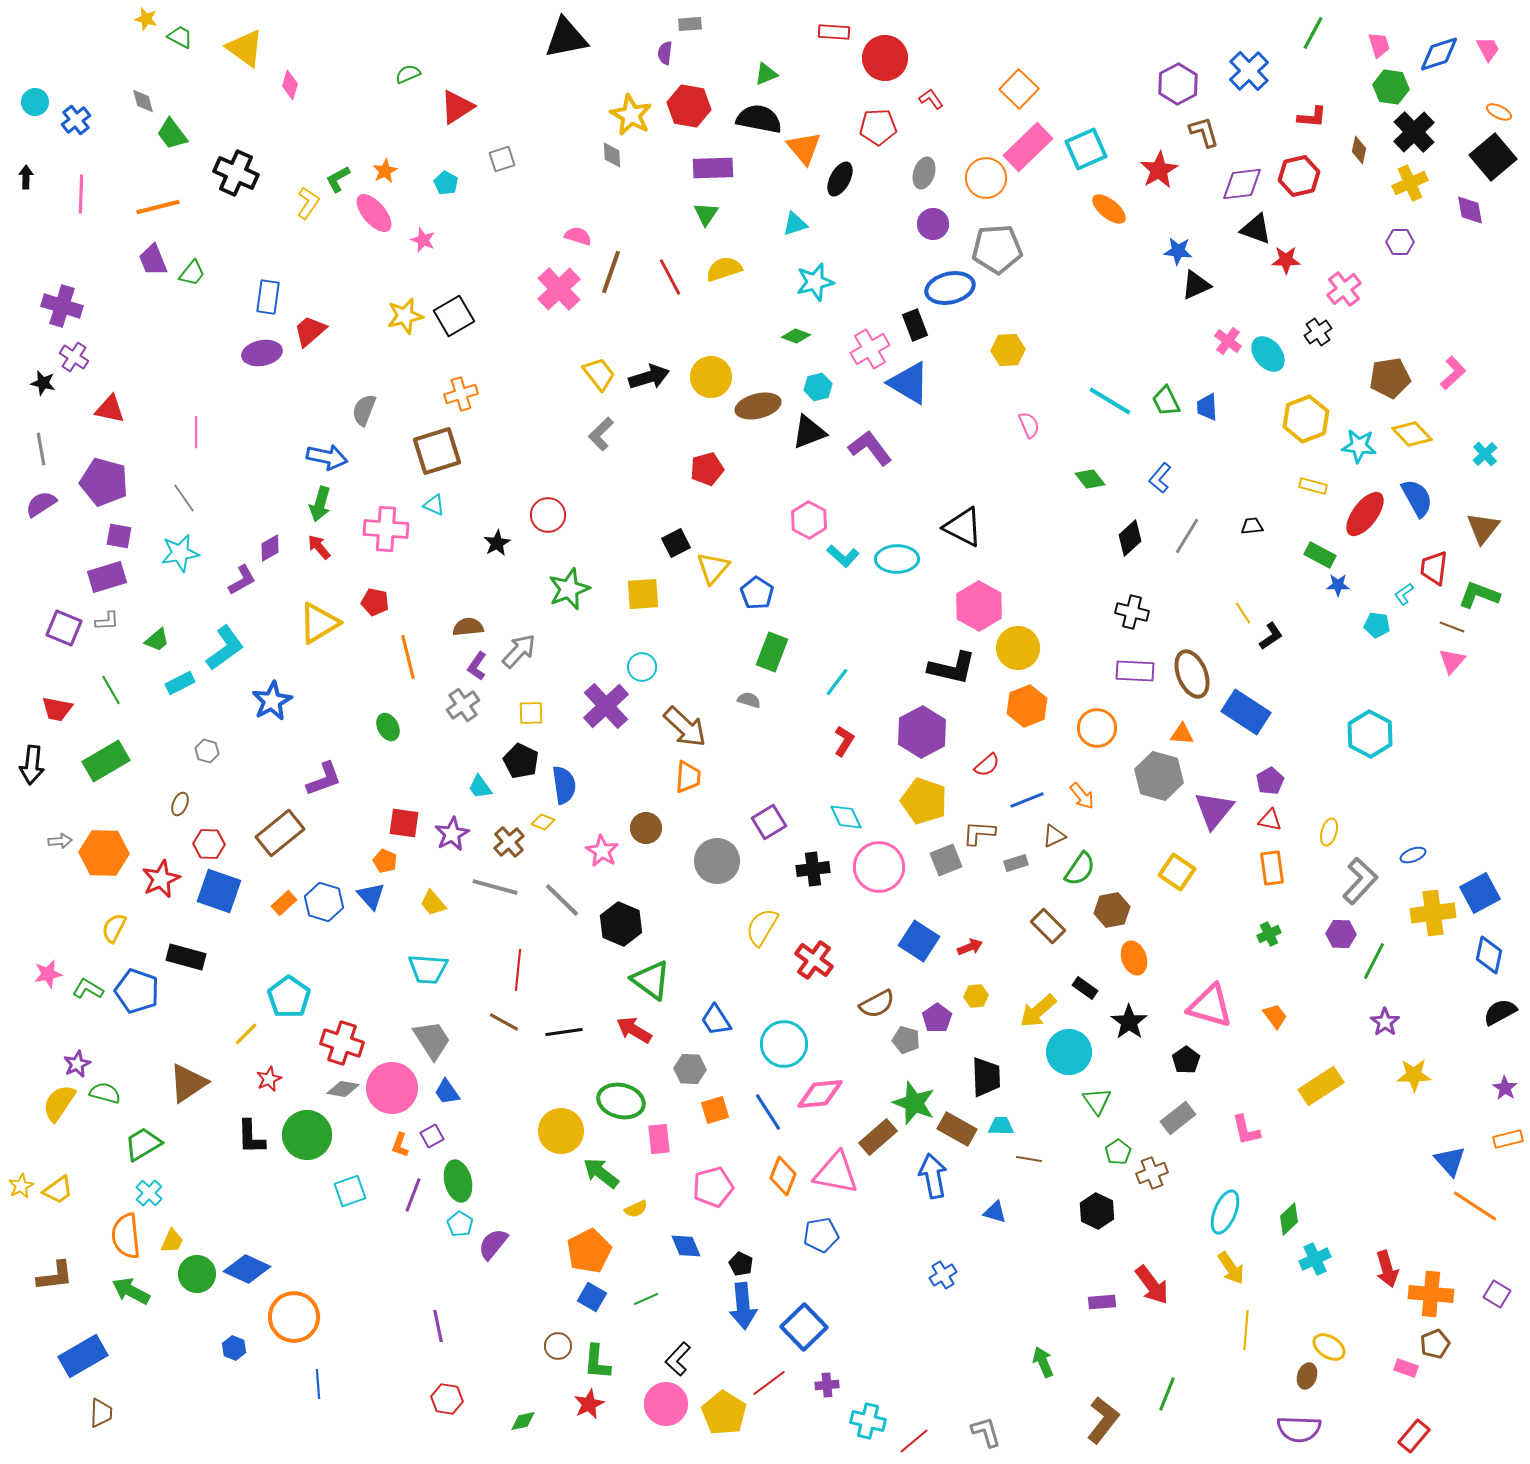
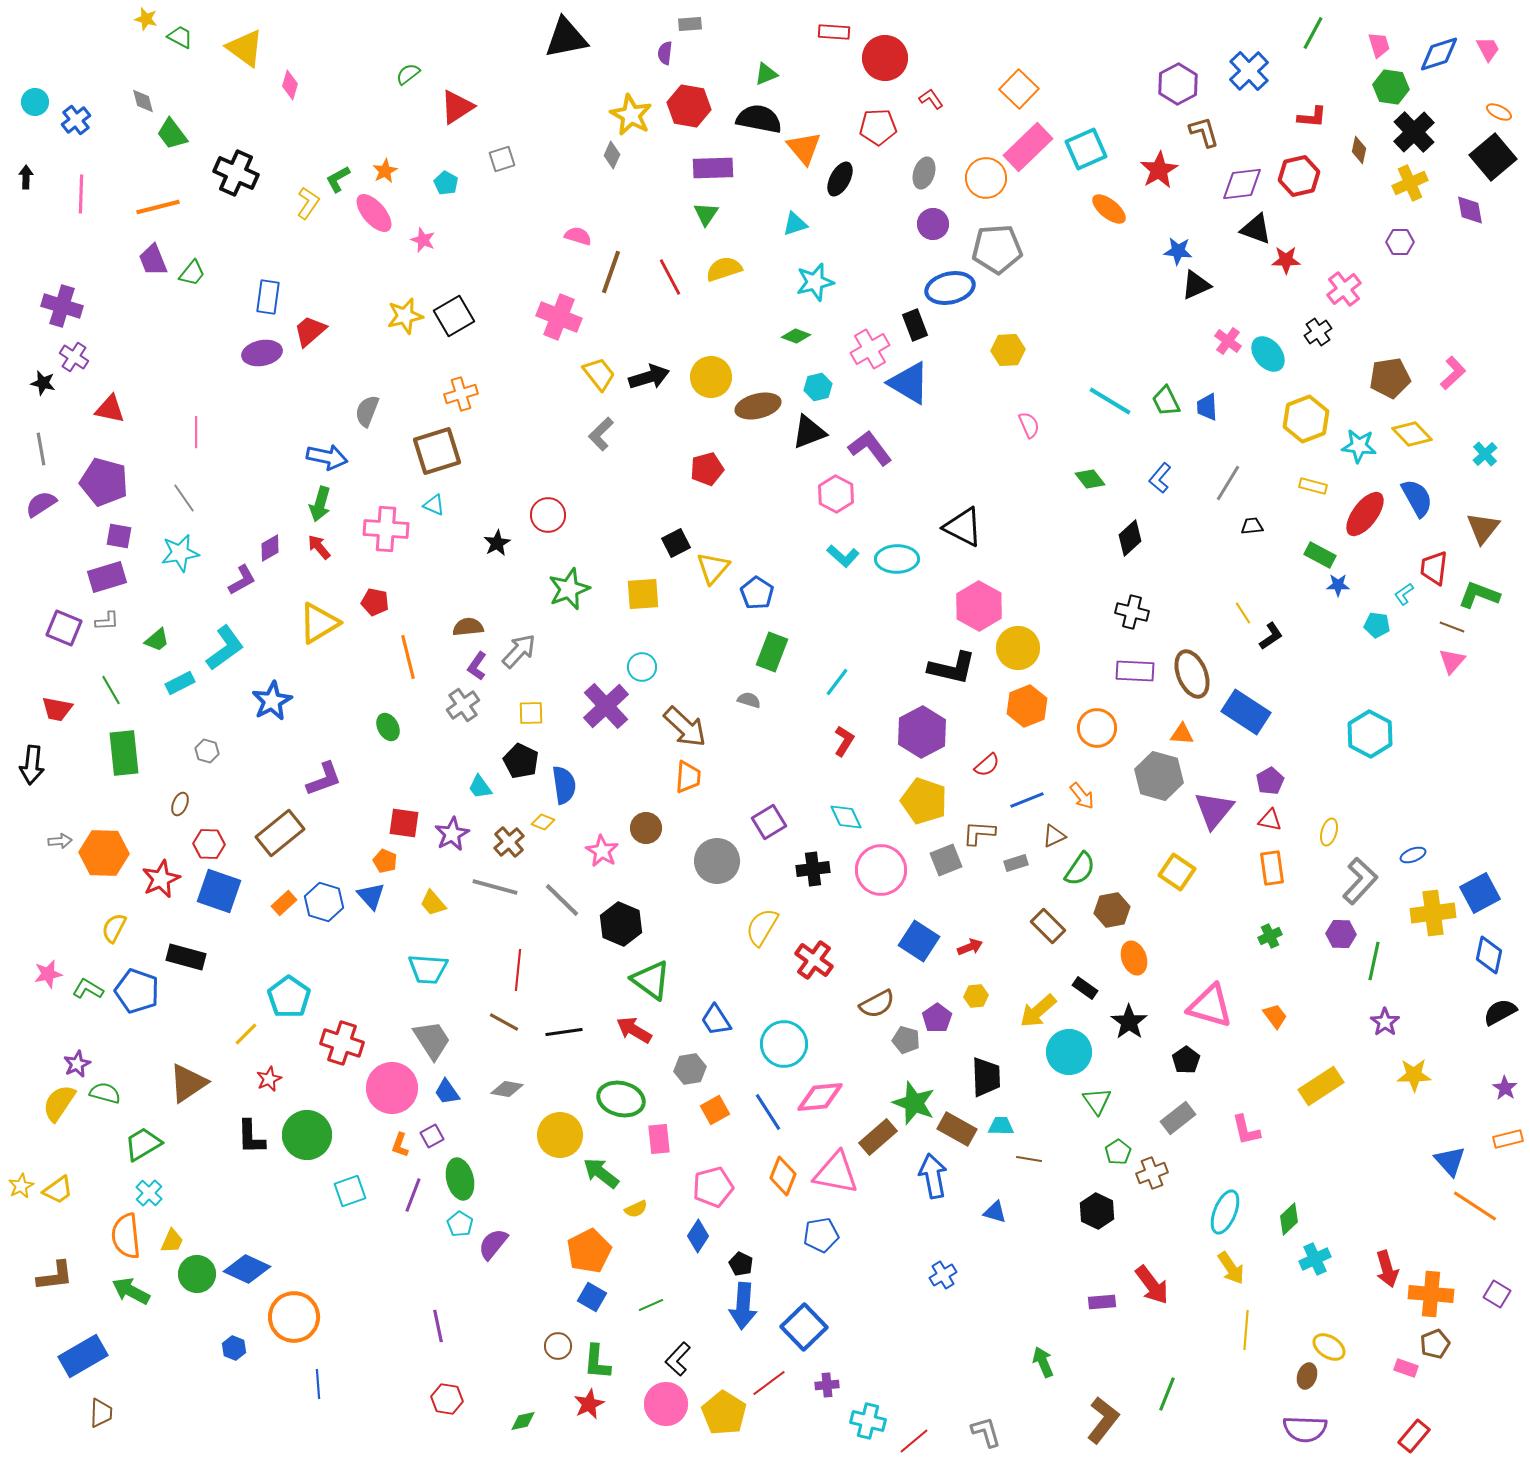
green semicircle at (408, 74): rotated 15 degrees counterclockwise
gray diamond at (612, 155): rotated 28 degrees clockwise
pink cross at (559, 289): moved 28 px down; rotated 24 degrees counterclockwise
gray semicircle at (364, 410): moved 3 px right, 1 px down
pink hexagon at (809, 520): moved 27 px right, 26 px up
gray line at (1187, 536): moved 41 px right, 53 px up
green rectangle at (106, 761): moved 18 px right, 8 px up; rotated 66 degrees counterclockwise
pink circle at (879, 867): moved 2 px right, 3 px down
green cross at (1269, 934): moved 1 px right, 2 px down
green line at (1374, 961): rotated 15 degrees counterclockwise
gray hexagon at (690, 1069): rotated 12 degrees counterclockwise
gray diamond at (343, 1089): moved 164 px right
pink diamond at (820, 1094): moved 3 px down
green ellipse at (621, 1101): moved 2 px up
orange square at (715, 1110): rotated 12 degrees counterclockwise
yellow circle at (561, 1131): moved 1 px left, 4 px down
green ellipse at (458, 1181): moved 2 px right, 2 px up
blue diamond at (686, 1246): moved 12 px right, 10 px up; rotated 56 degrees clockwise
green line at (646, 1299): moved 5 px right, 6 px down
blue arrow at (743, 1306): rotated 9 degrees clockwise
purple semicircle at (1299, 1429): moved 6 px right
